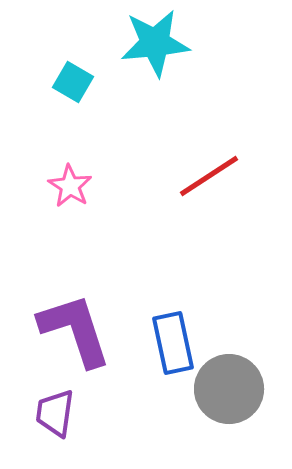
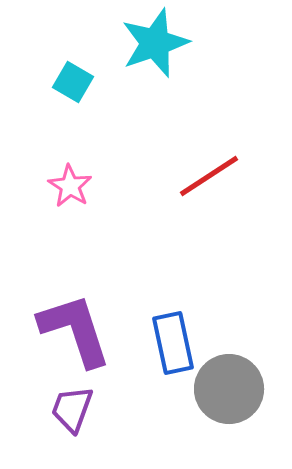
cyan star: rotated 14 degrees counterclockwise
purple trapezoid: moved 17 px right, 4 px up; rotated 12 degrees clockwise
